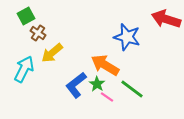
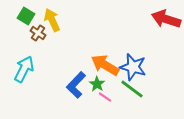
green square: rotated 30 degrees counterclockwise
blue star: moved 6 px right, 30 px down
yellow arrow: moved 33 px up; rotated 105 degrees clockwise
blue L-shape: rotated 8 degrees counterclockwise
pink line: moved 2 px left
